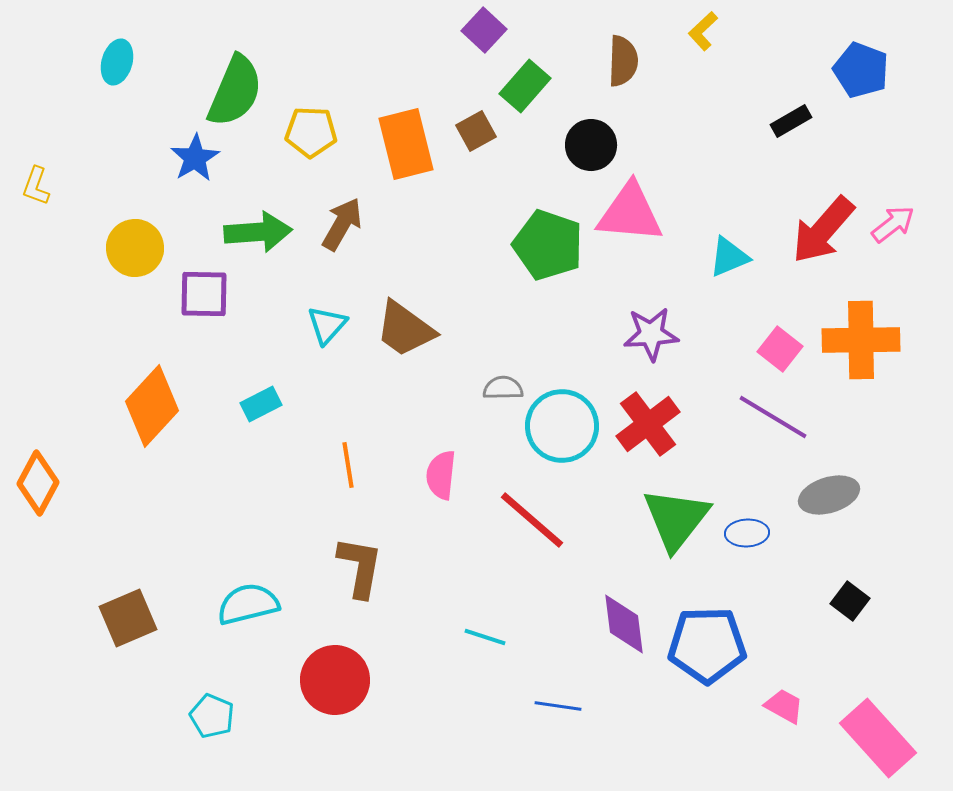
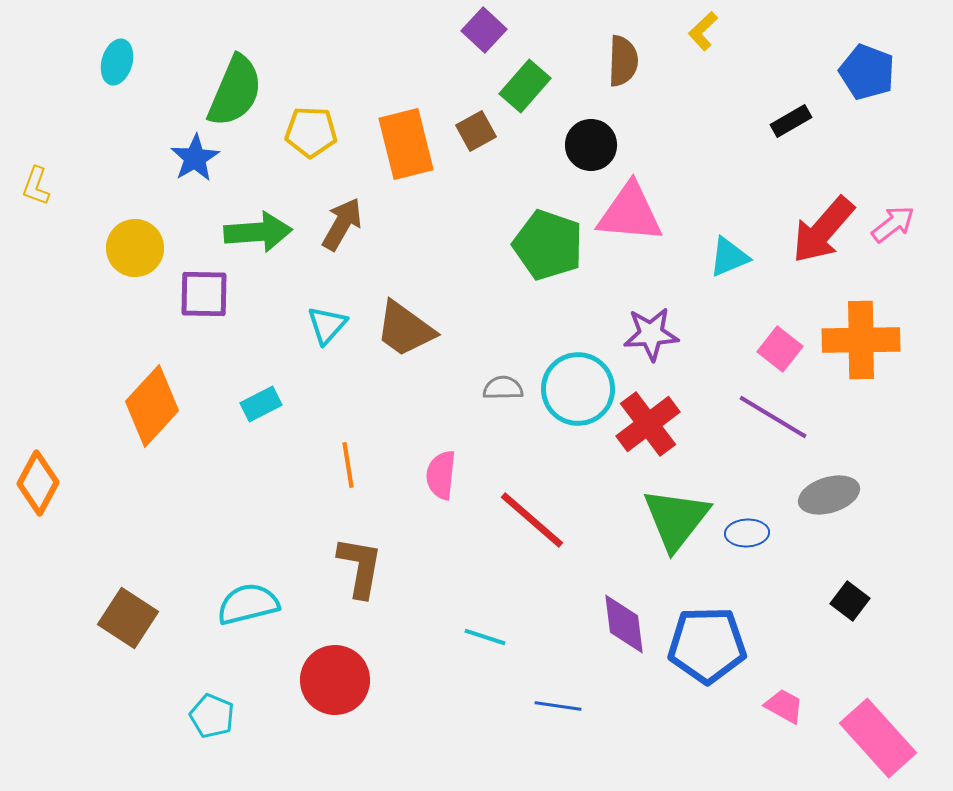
blue pentagon at (861, 70): moved 6 px right, 2 px down
cyan circle at (562, 426): moved 16 px right, 37 px up
brown square at (128, 618): rotated 34 degrees counterclockwise
